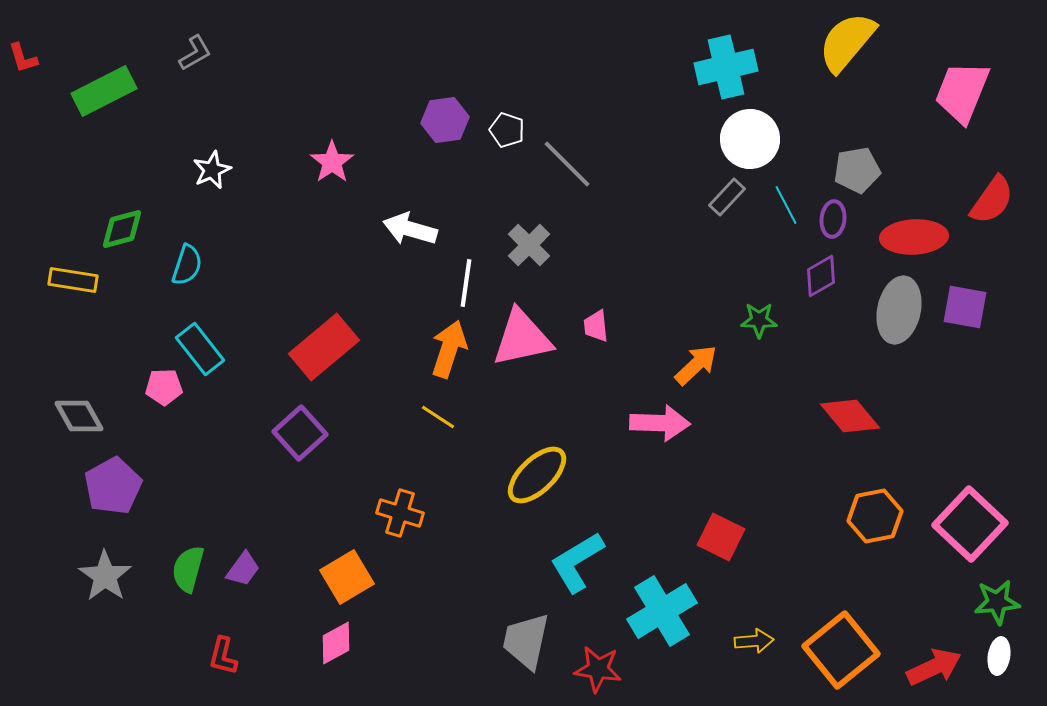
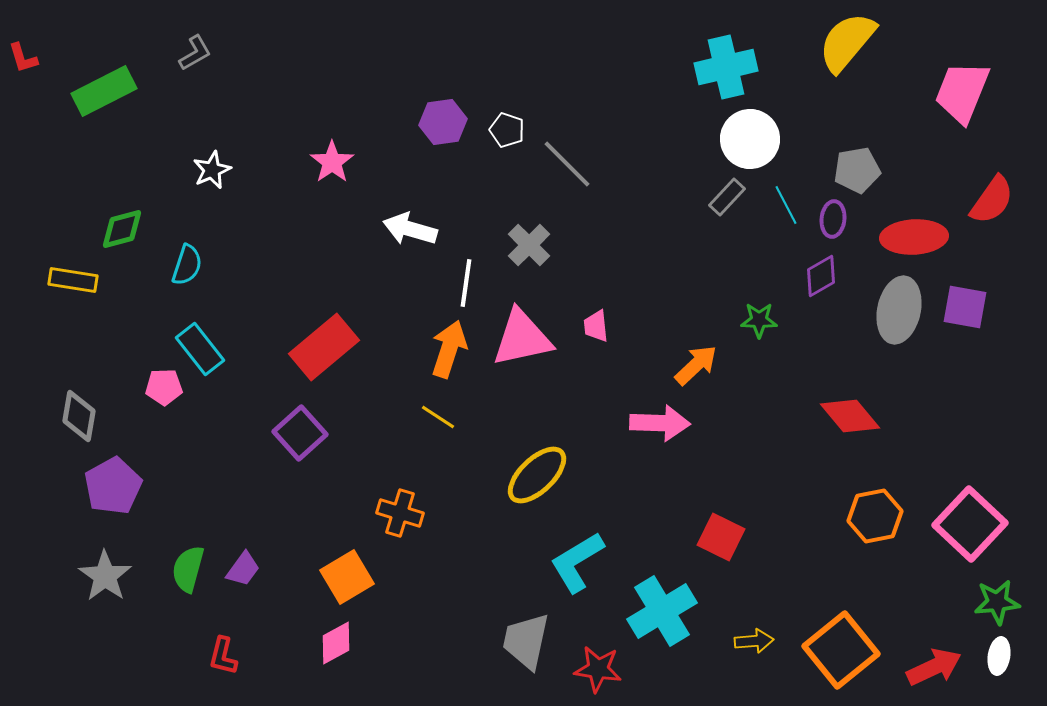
purple hexagon at (445, 120): moved 2 px left, 2 px down
gray diamond at (79, 416): rotated 39 degrees clockwise
